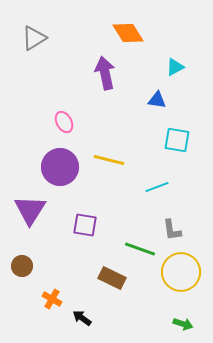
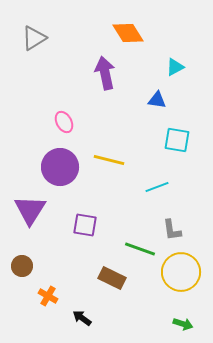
orange cross: moved 4 px left, 3 px up
